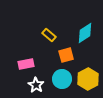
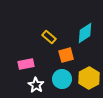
yellow rectangle: moved 2 px down
yellow hexagon: moved 1 px right, 1 px up
